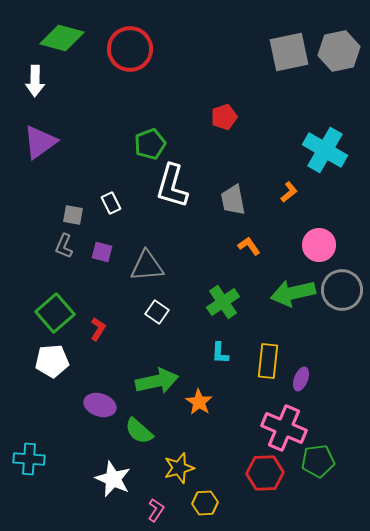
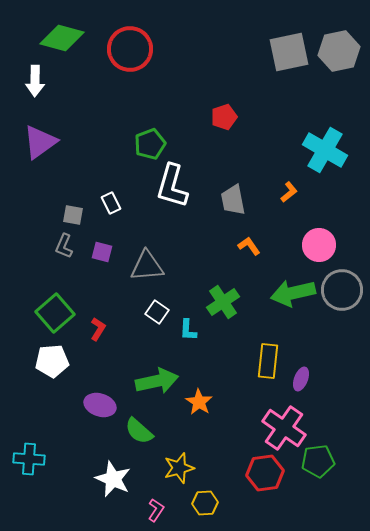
cyan L-shape at (220, 353): moved 32 px left, 23 px up
pink cross at (284, 428): rotated 12 degrees clockwise
red hexagon at (265, 473): rotated 6 degrees counterclockwise
